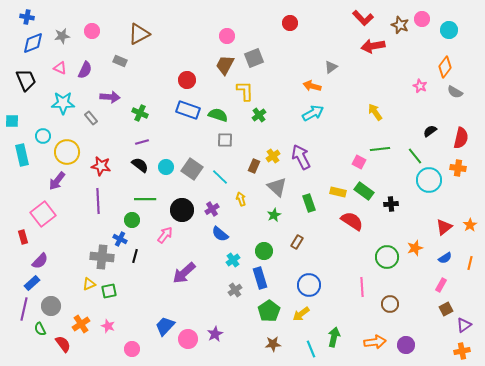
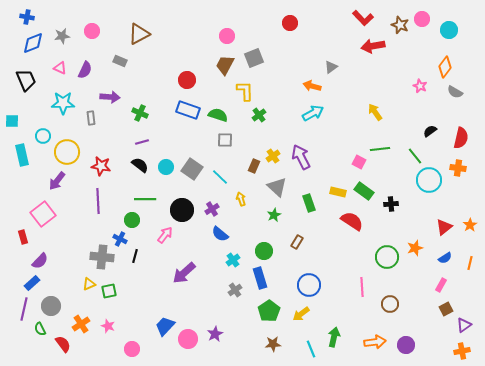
gray rectangle at (91, 118): rotated 32 degrees clockwise
